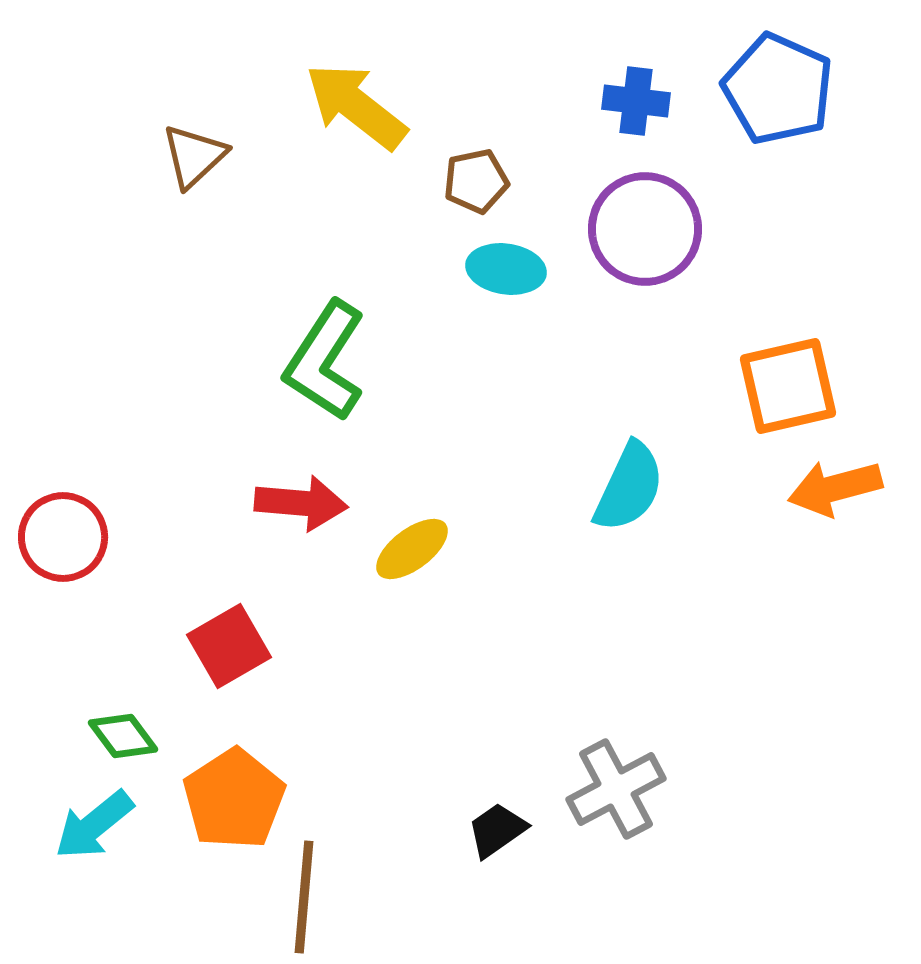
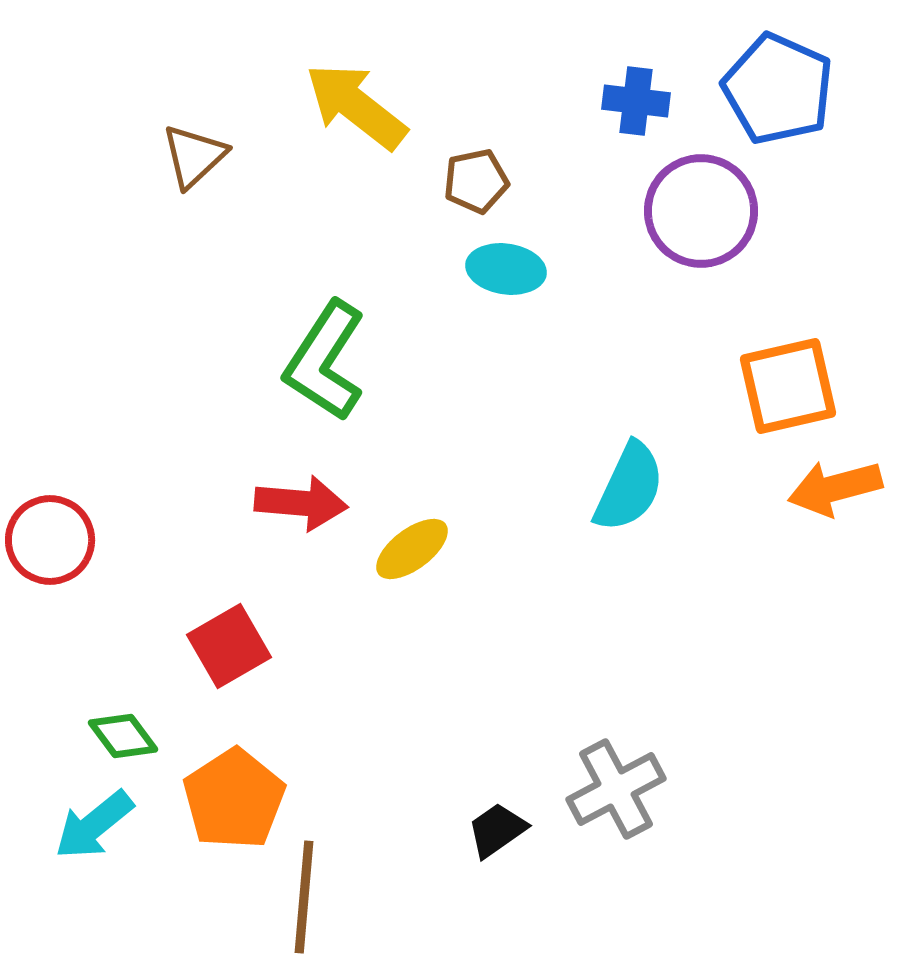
purple circle: moved 56 px right, 18 px up
red circle: moved 13 px left, 3 px down
